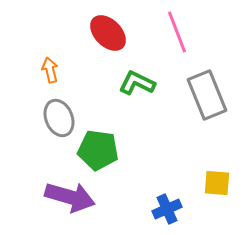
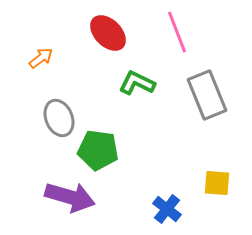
orange arrow: moved 9 px left, 12 px up; rotated 65 degrees clockwise
blue cross: rotated 28 degrees counterclockwise
